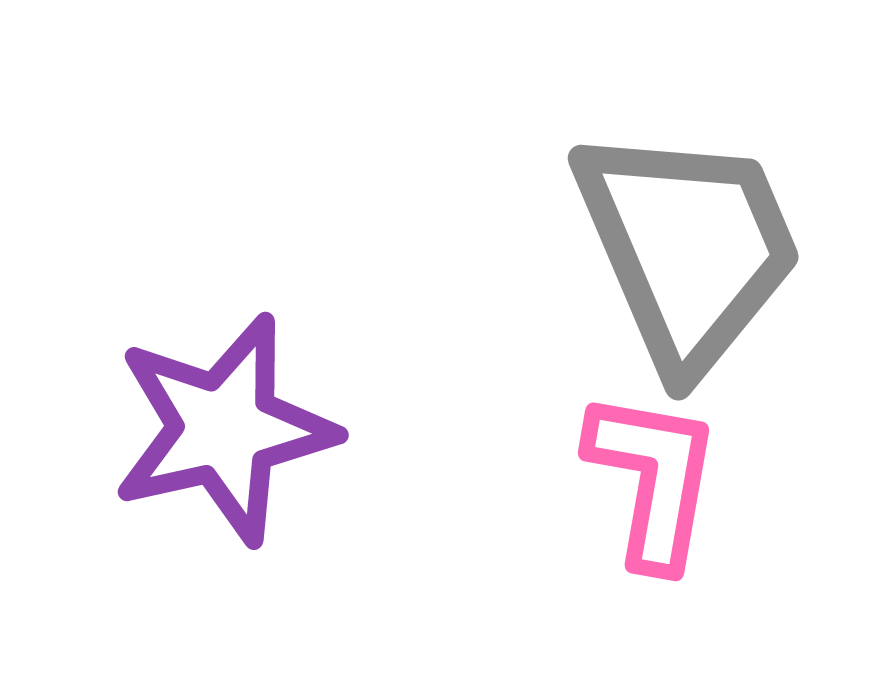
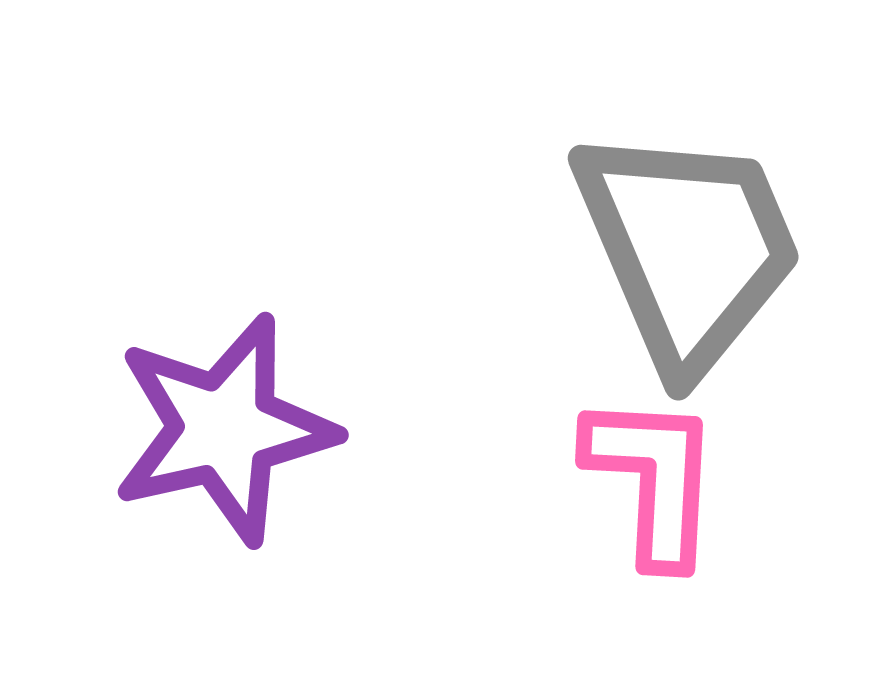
pink L-shape: rotated 7 degrees counterclockwise
